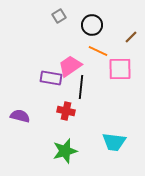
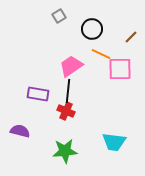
black circle: moved 4 px down
orange line: moved 3 px right, 3 px down
pink trapezoid: moved 1 px right
purple rectangle: moved 13 px left, 16 px down
black line: moved 13 px left, 4 px down
red cross: rotated 12 degrees clockwise
purple semicircle: moved 15 px down
green star: rotated 10 degrees clockwise
